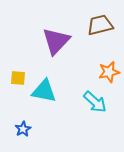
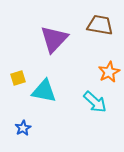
brown trapezoid: rotated 24 degrees clockwise
purple triangle: moved 2 px left, 2 px up
orange star: rotated 15 degrees counterclockwise
yellow square: rotated 21 degrees counterclockwise
blue star: moved 1 px up
